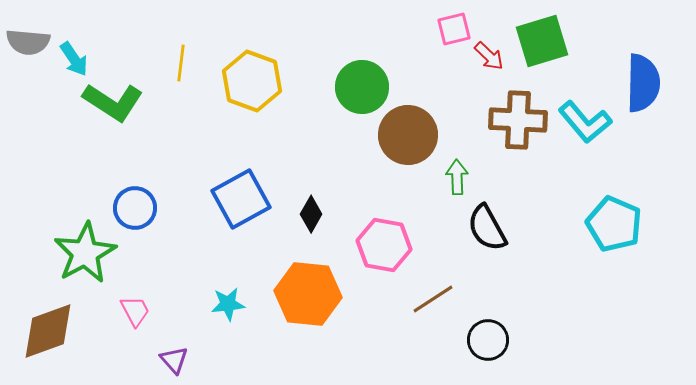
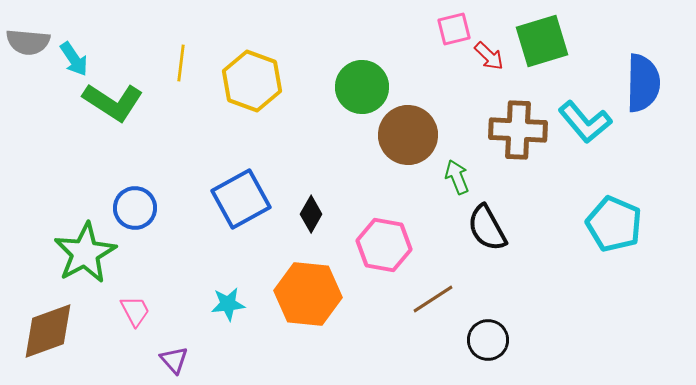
brown cross: moved 10 px down
green arrow: rotated 20 degrees counterclockwise
